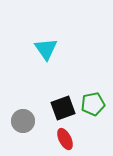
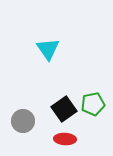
cyan triangle: moved 2 px right
black square: moved 1 px right, 1 px down; rotated 15 degrees counterclockwise
red ellipse: rotated 60 degrees counterclockwise
